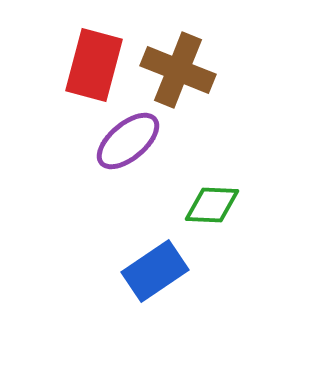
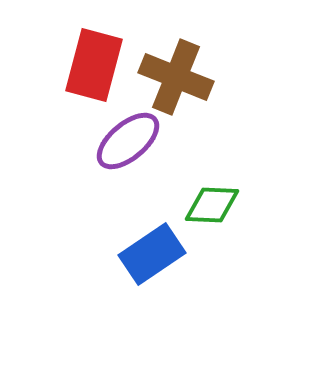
brown cross: moved 2 px left, 7 px down
blue rectangle: moved 3 px left, 17 px up
